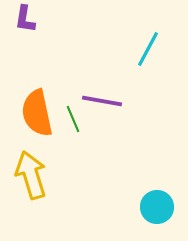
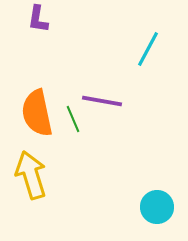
purple L-shape: moved 13 px right
